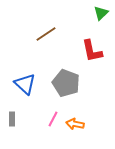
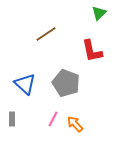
green triangle: moved 2 px left
orange arrow: rotated 36 degrees clockwise
